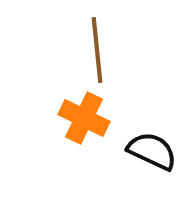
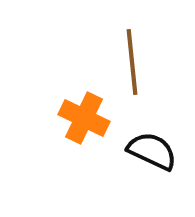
brown line: moved 35 px right, 12 px down
